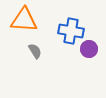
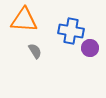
purple circle: moved 1 px right, 1 px up
